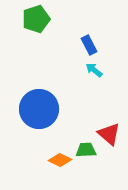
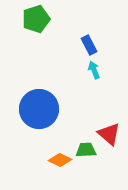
cyan arrow: rotated 30 degrees clockwise
